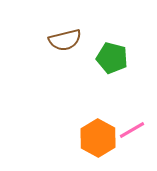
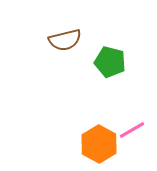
green pentagon: moved 2 px left, 4 px down
orange hexagon: moved 1 px right, 6 px down
